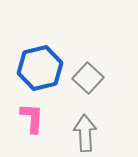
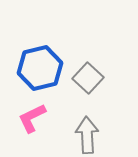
pink L-shape: rotated 120 degrees counterclockwise
gray arrow: moved 2 px right, 2 px down
